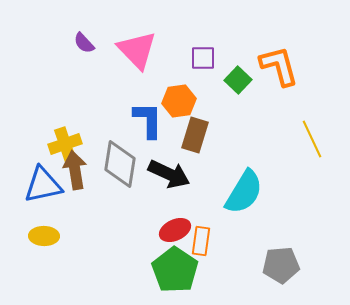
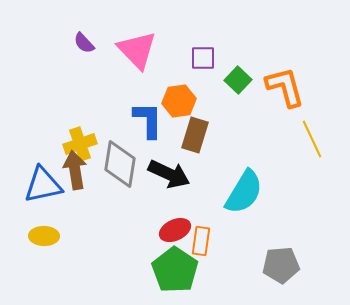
orange L-shape: moved 6 px right, 21 px down
yellow cross: moved 15 px right
